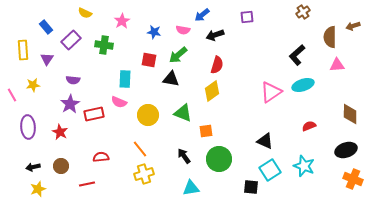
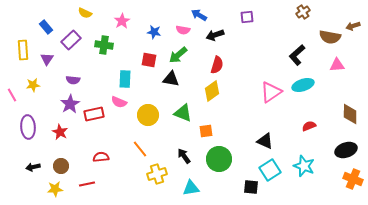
blue arrow at (202, 15): moved 3 px left; rotated 70 degrees clockwise
brown semicircle at (330, 37): rotated 80 degrees counterclockwise
yellow cross at (144, 174): moved 13 px right
yellow star at (38, 189): moved 17 px right; rotated 14 degrees clockwise
